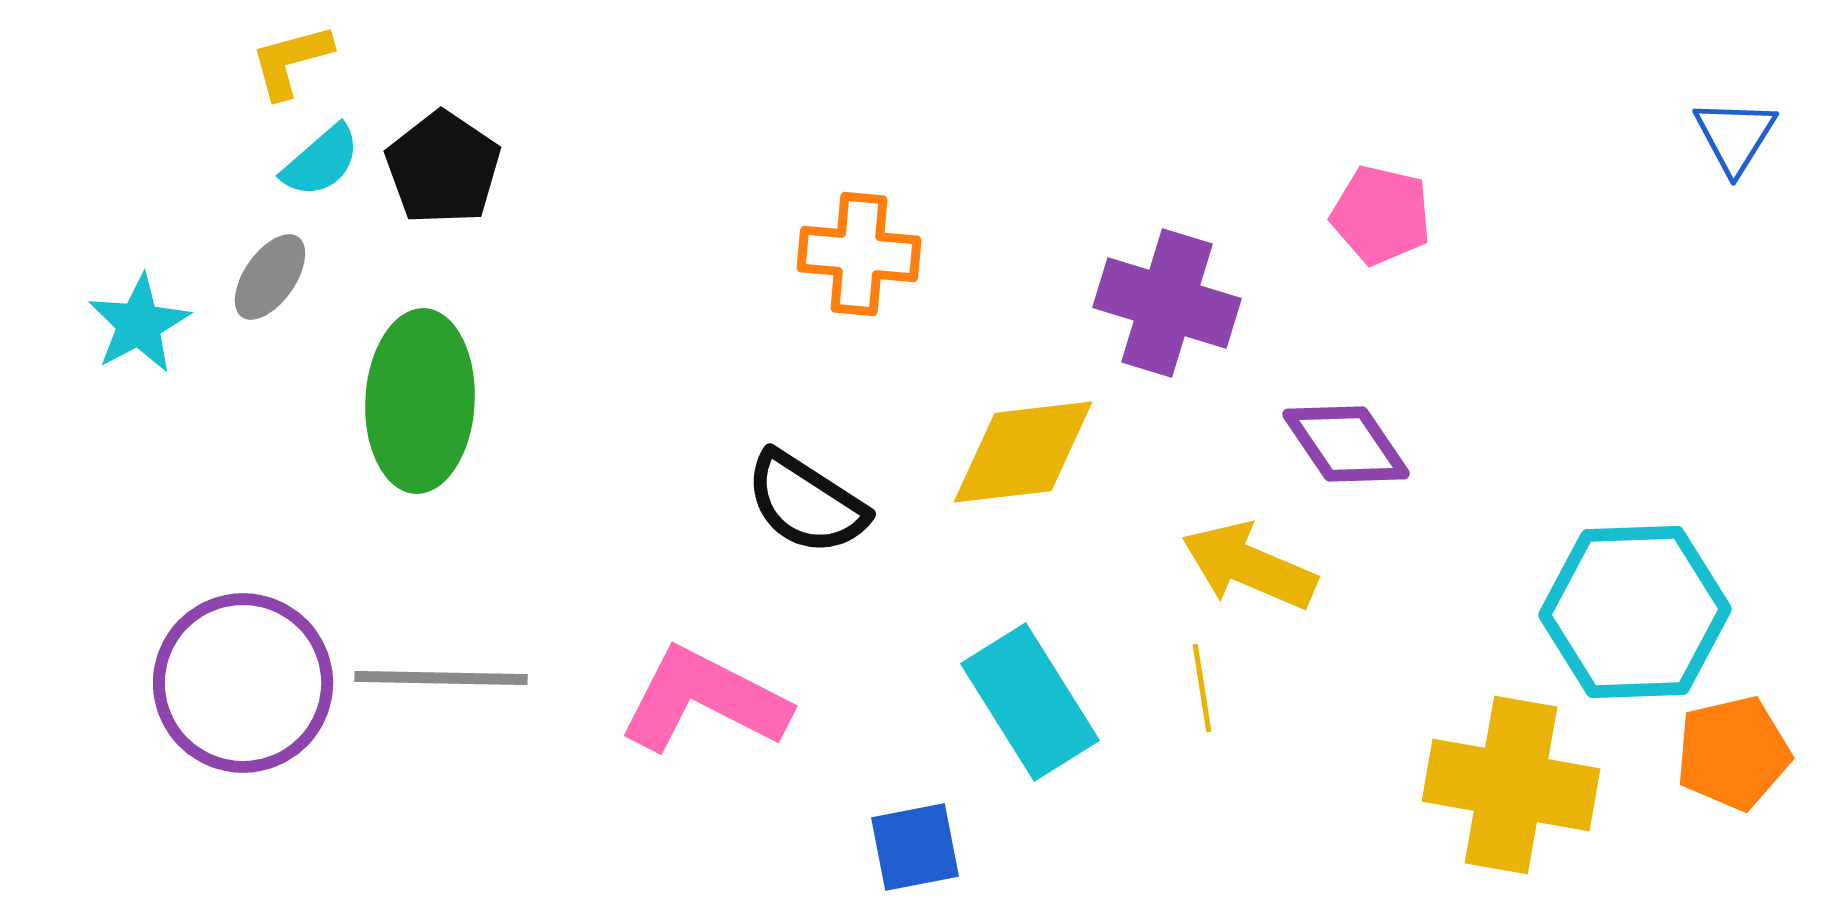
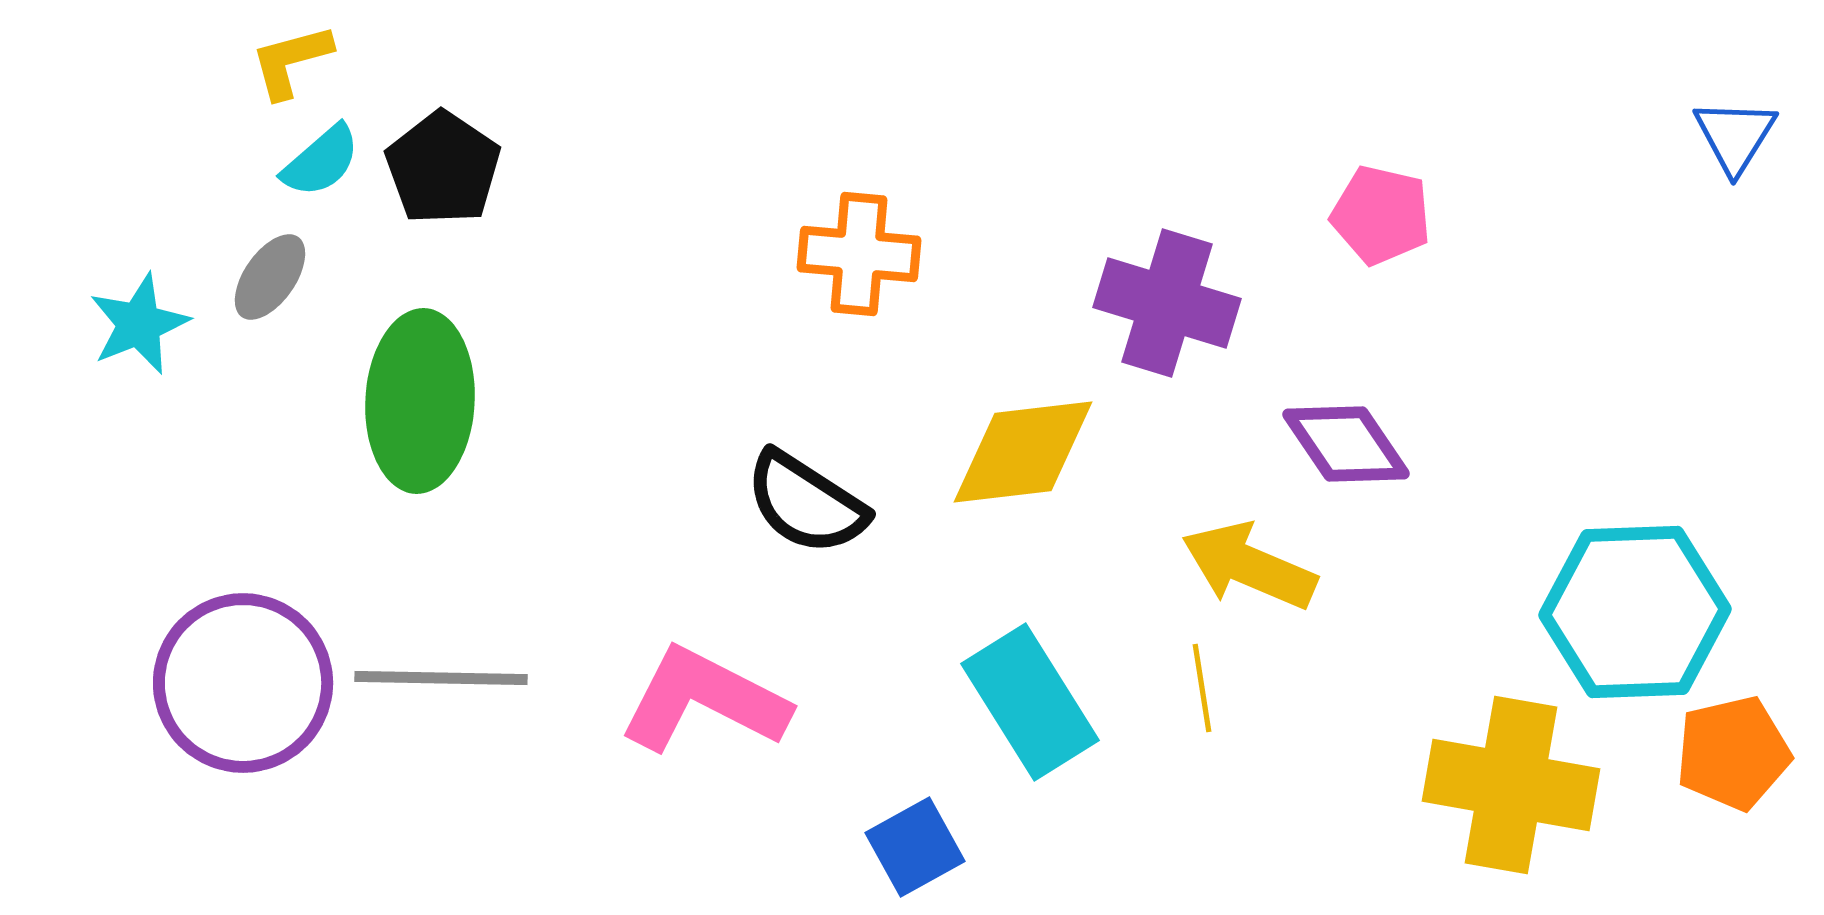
cyan star: rotated 6 degrees clockwise
blue square: rotated 18 degrees counterclockwise
